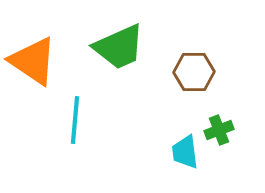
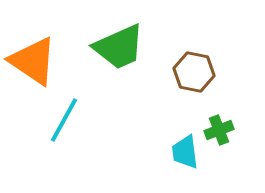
brown hexagon: rotated 12 degrees clockwise
cyan line: moved 11 px left; rotated 24 degrees clockwise
